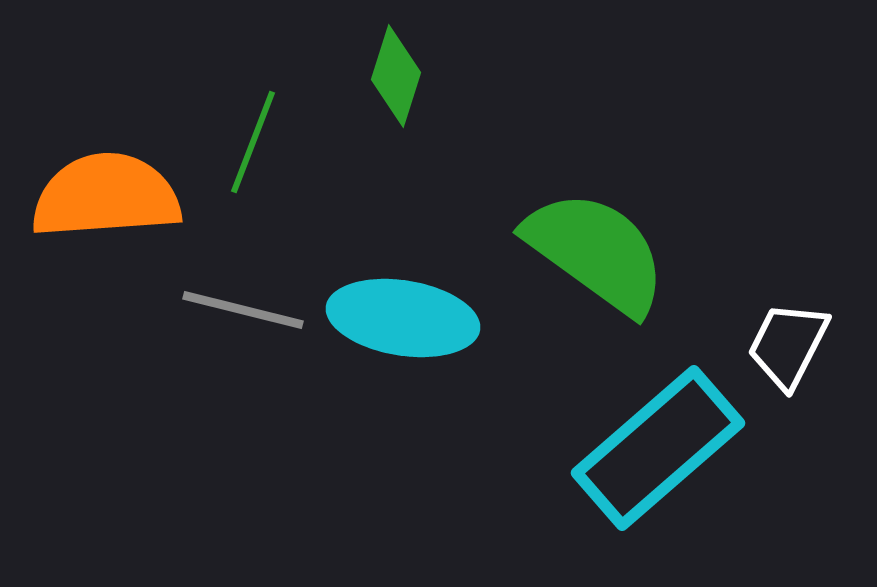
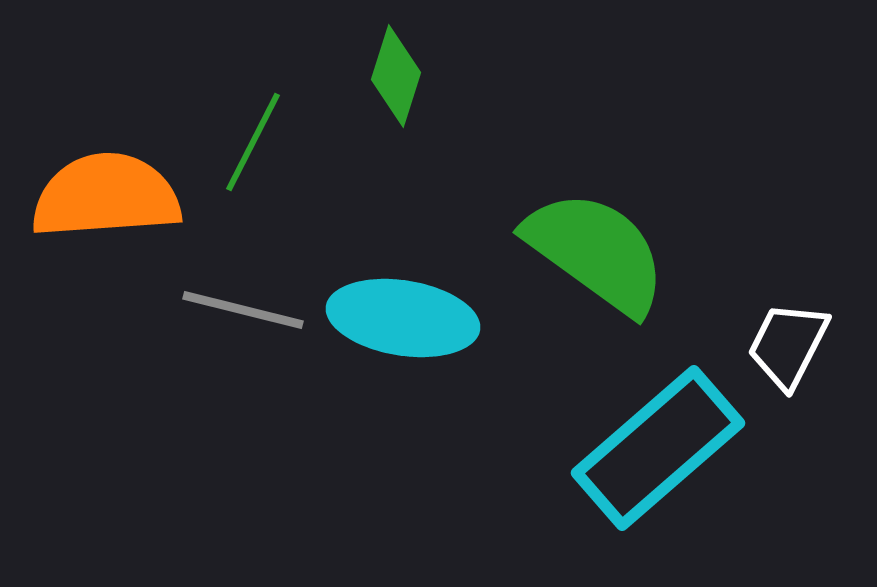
green line: rotated 6 degrees clockwise
